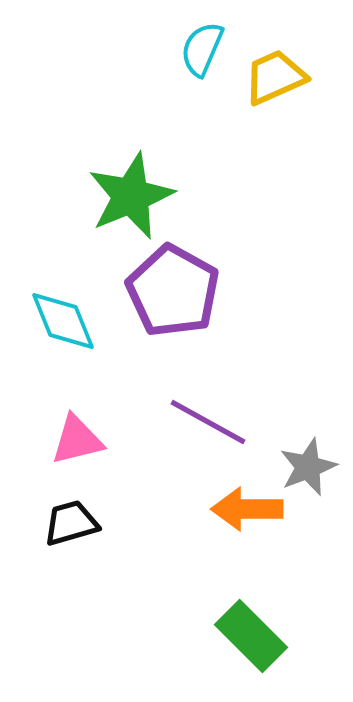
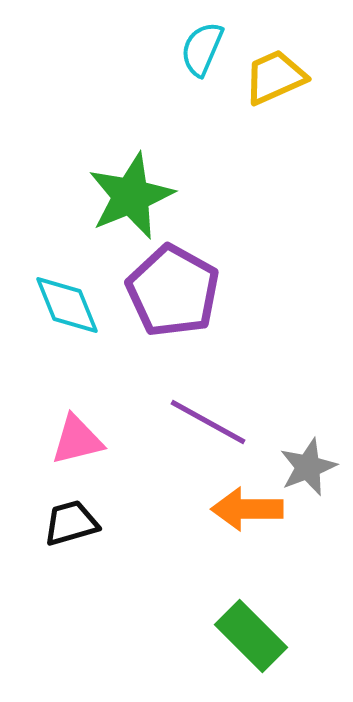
cyan diamond: moved 4 px right, 16 px up
